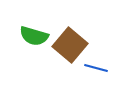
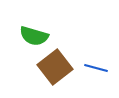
brown square: moved 15 px left, 22 px down; rotated 12 degrees clockwise
